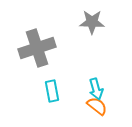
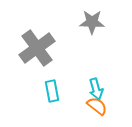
gray cross: rotated 18 degrees counterclockwise
